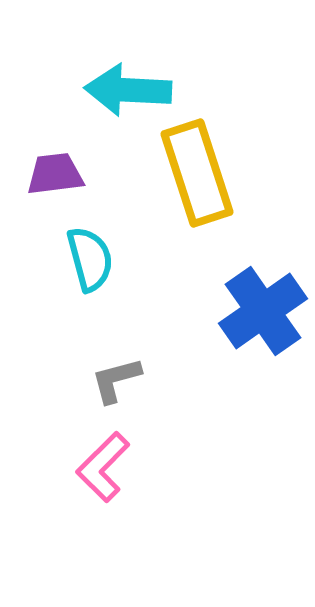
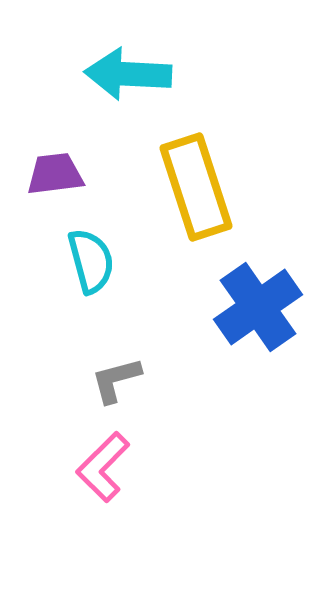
cyan arrow: moved 16 px up
yellow rectangle: moved 1 px left, 14 px down
cyan semicircle: moved 1 px right, 2 px down
blue cross: moved 5 px left, 4 px up
